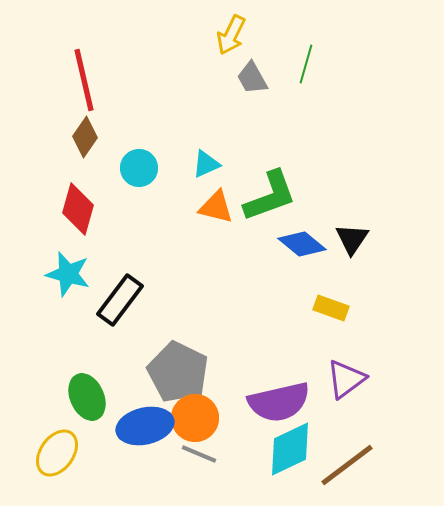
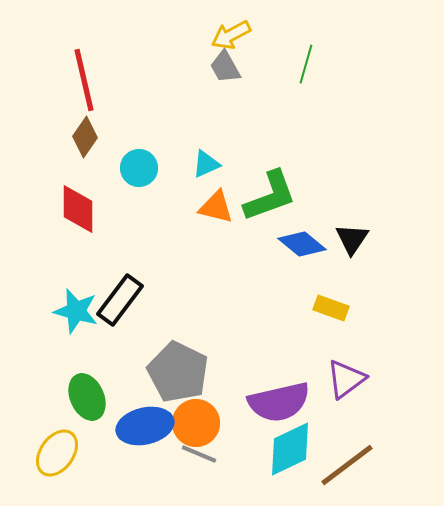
yellow arrow: rotated 36 degrees clockwise
gray trapezoid: moved 27 px left, 11 px up
red diamond: rotated 15 degrees counterclockwise
cyan star: moved 8 px right, 37 px down
orange circle: moved 1 px right, 5 px down
